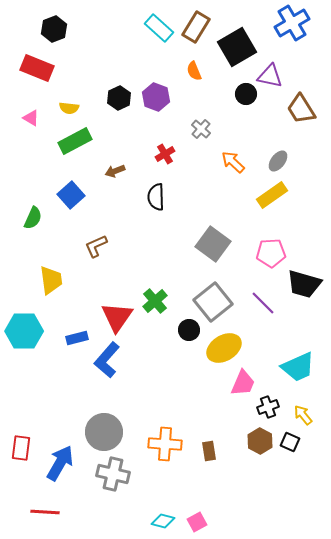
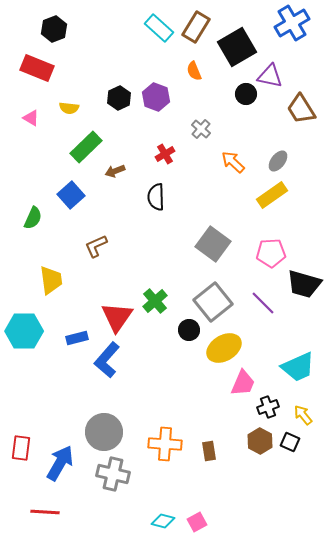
green rectangle at (75, 141): moved 11 px right, 6 px down; rotated 16 degrees counterclockwise
